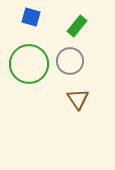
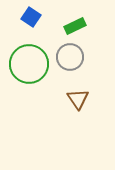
blue square: rotated 18 degrees clockwise
green rectangle: moved 2 px left; rotated 25 degrees clockwise
gray circle: moved 4 px up
